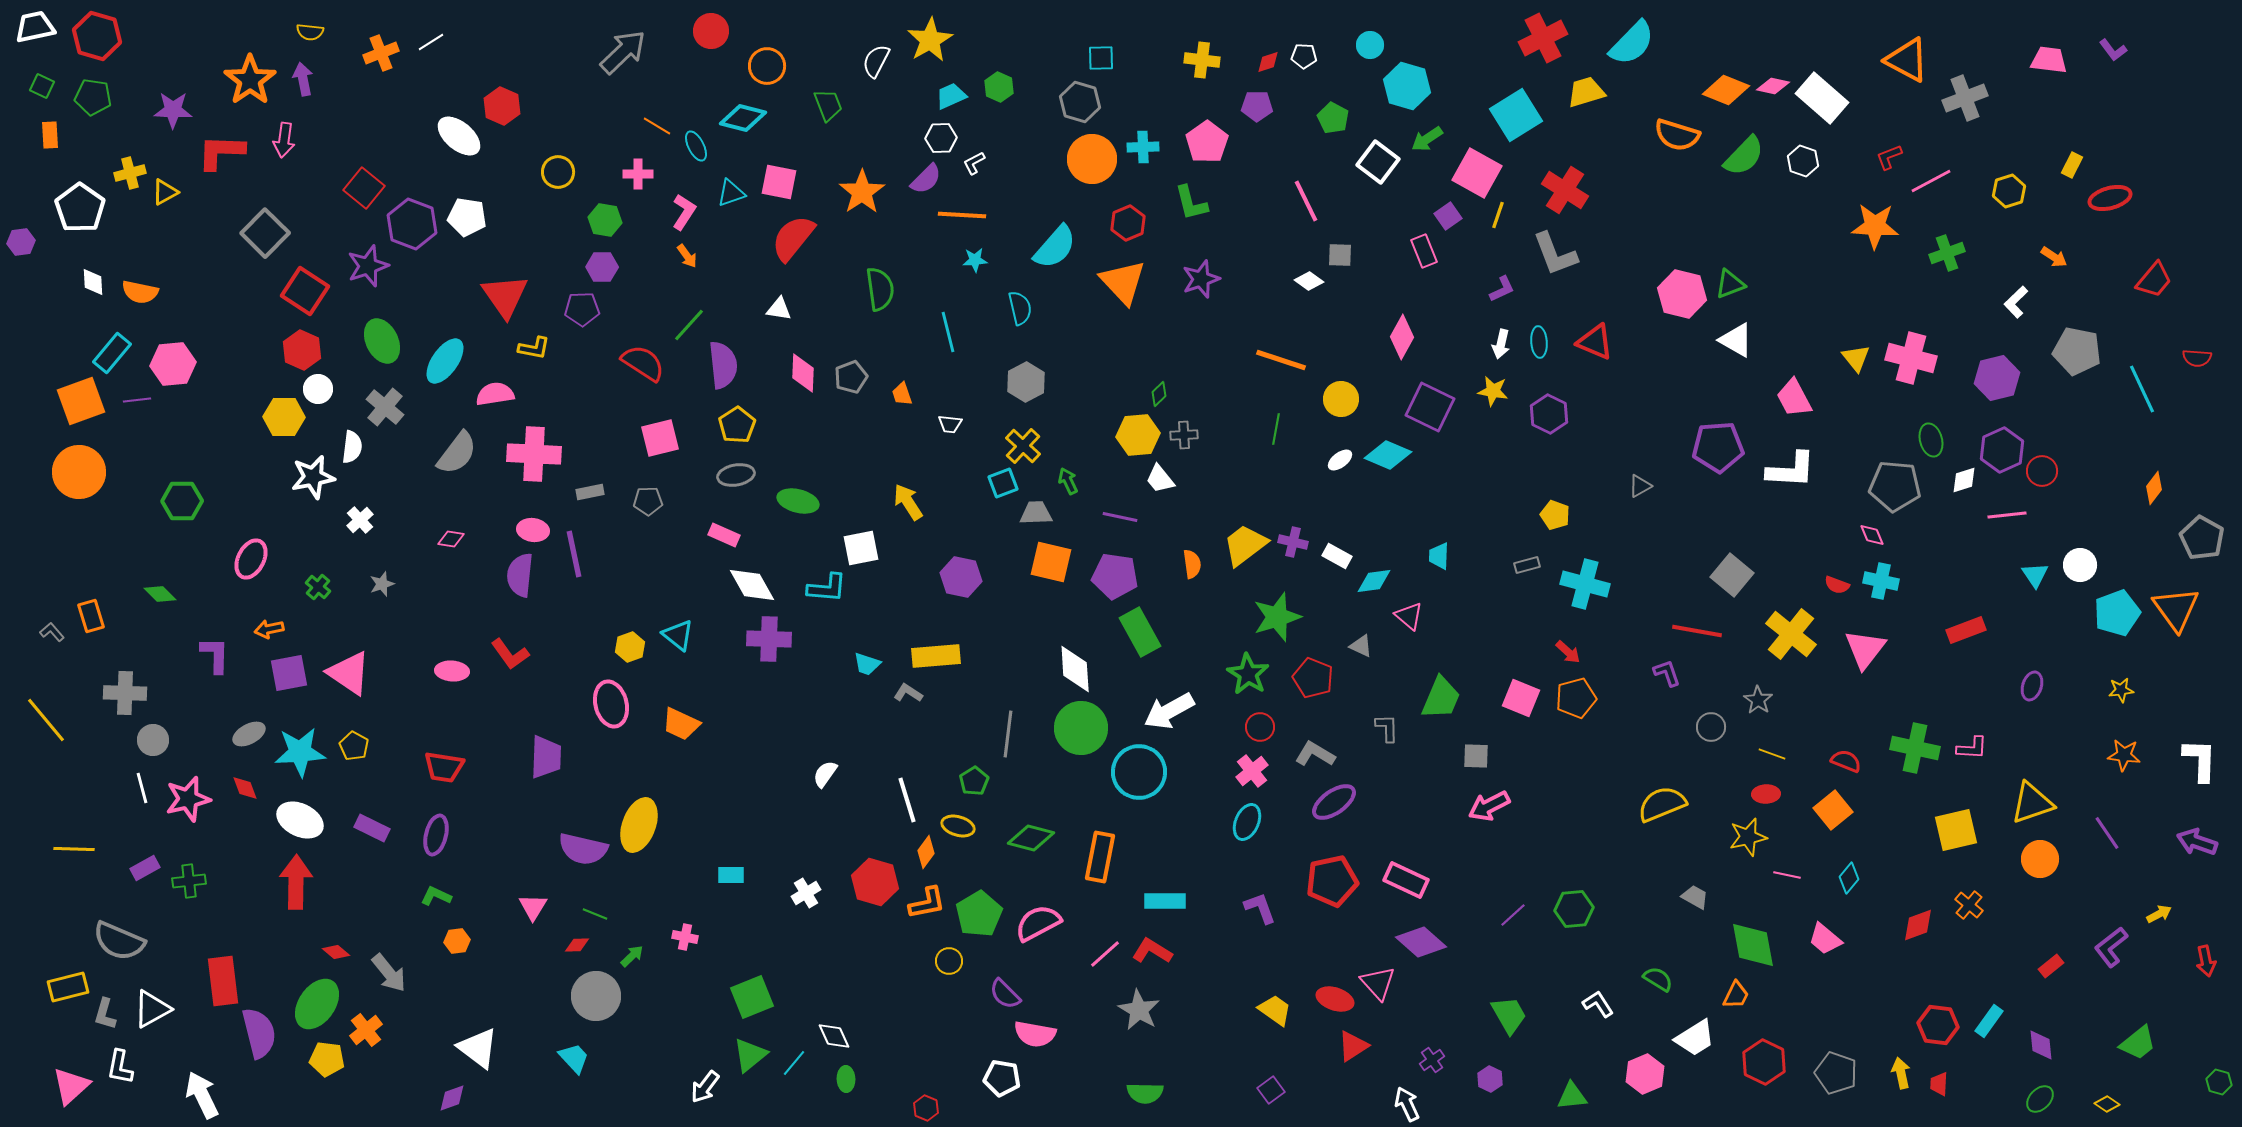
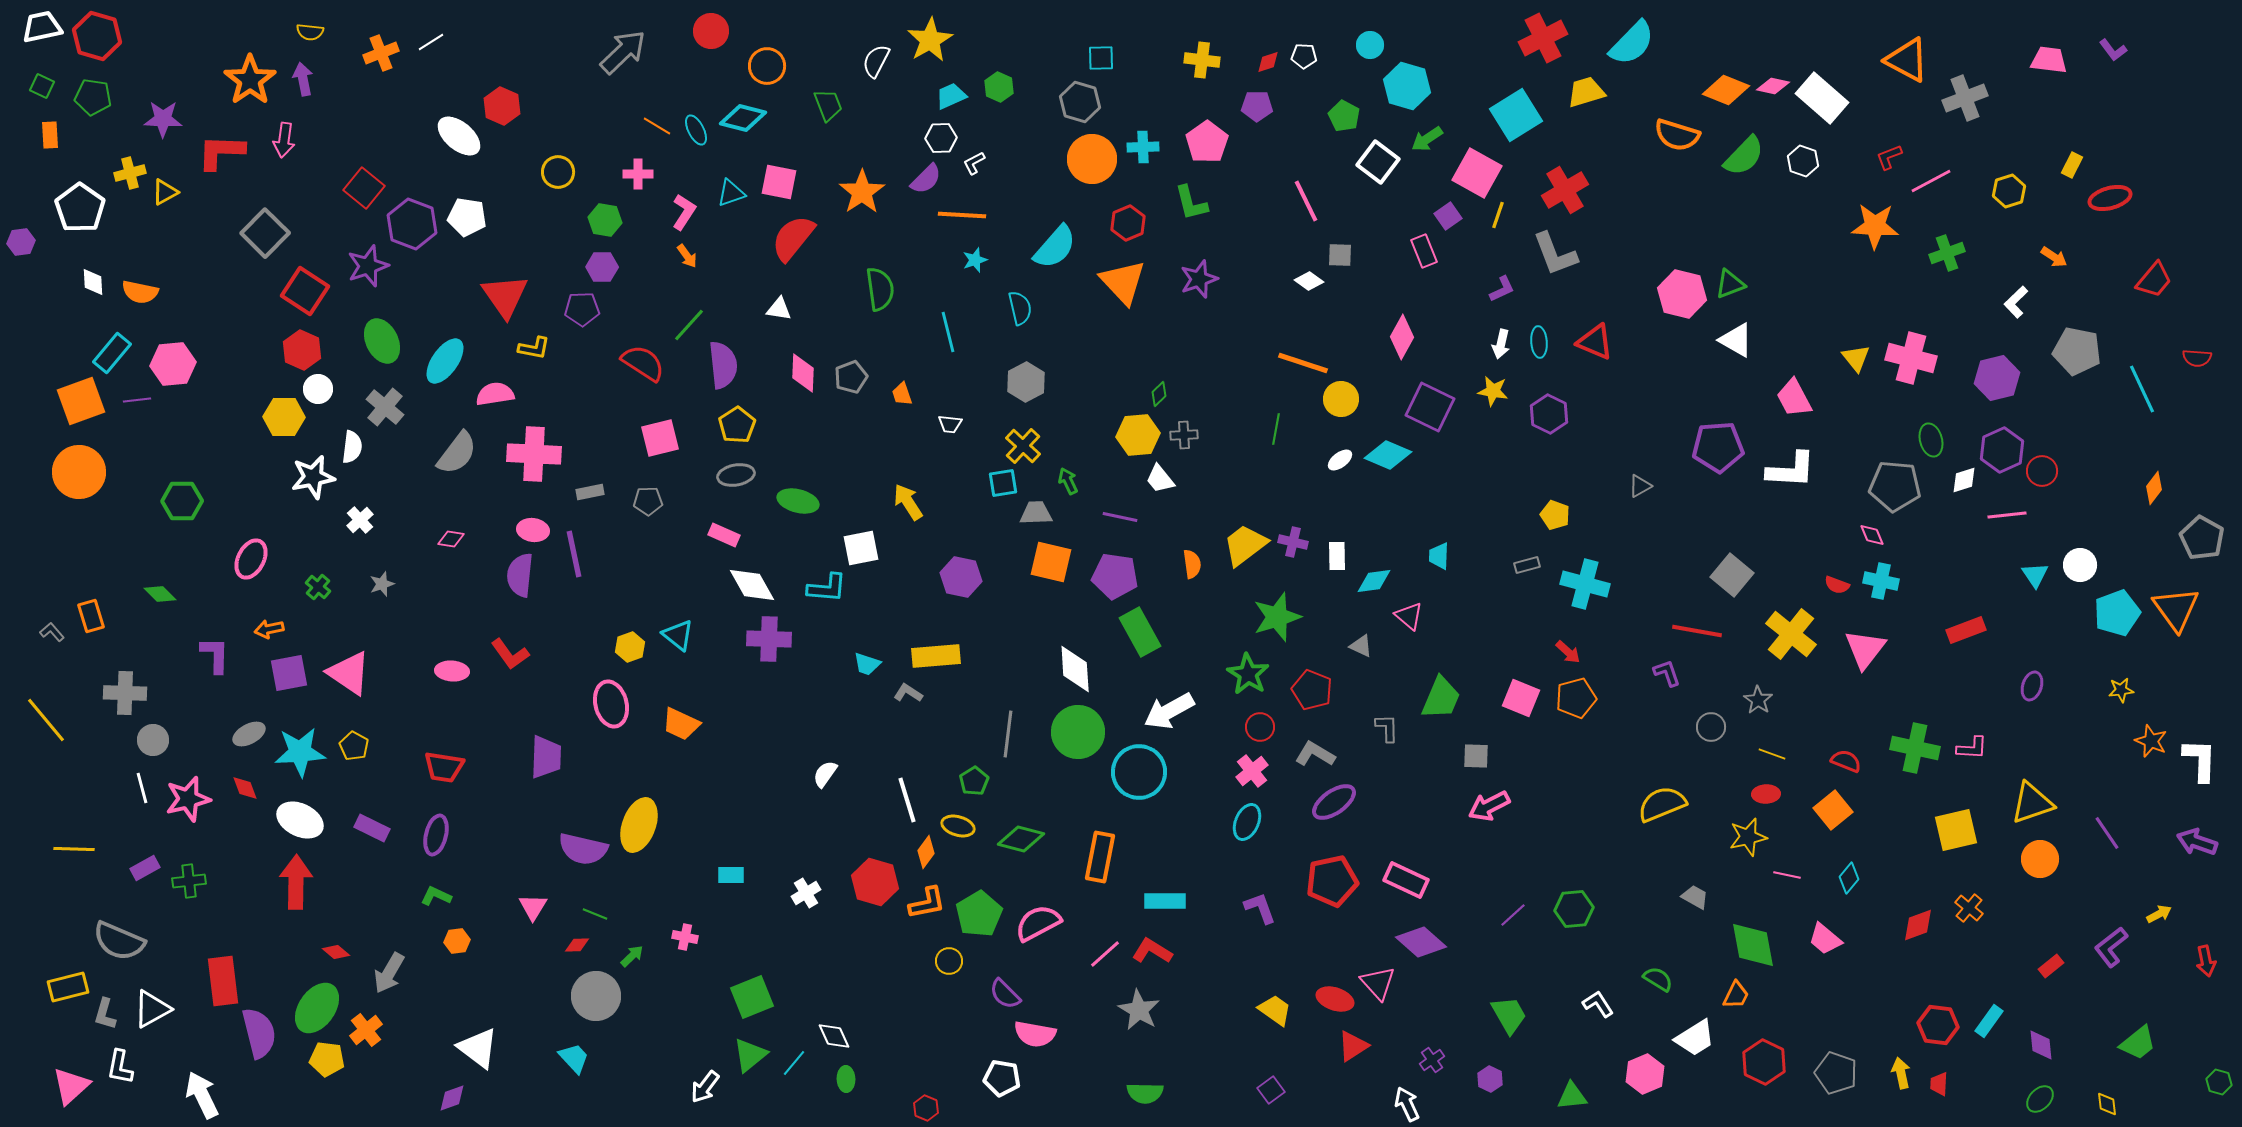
white trapezoid at (35, 27): moved 7 px right
purple star at (173, 110): moved 10 px left, 9 px down
green pentagon at (1333, 118): moved 11 px right, 2 px up
cyan ellipse at (696, 146): moved 16 px up
red cross at (1565, 190): rotated 27 degrees clockwise
cyan star at (975, 260): rotated 15 degrees counterclockwise
purple star at (1201, 279): moved 2 px left
orange line at (1281, 360): moved 22 px right, 3 px down
cyan square at (1003, 483): rotated 12 degrees clockwise
white rectangle at (1337, 556): rotated 60 degrees clockwise
red pentagon at (1313, 678): moved 1 px left, 12 px down
green circle at (1081, 728): moved 3 px left, 4 px down
orange star at (2124, 755): moved 27 px right, 14 px up; rotated 16 degrees clockwise
green diamond at (1031, 838): moved 10 px left, 1 px down
orange cross at (1969, 905): moved 3 px down
gray arrow at (389, 973): rotated 69 degrees clockwise
green ellipse at (317, 1004): moved 4 px down
yellow diamond at (2107, 1104): rotated 50 degrees clockwise
